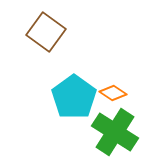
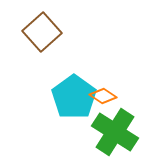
brown square: moved 4 px left; rotated 12 degrees clockwise
orange diamond: moved 10 px left, 3 px down
